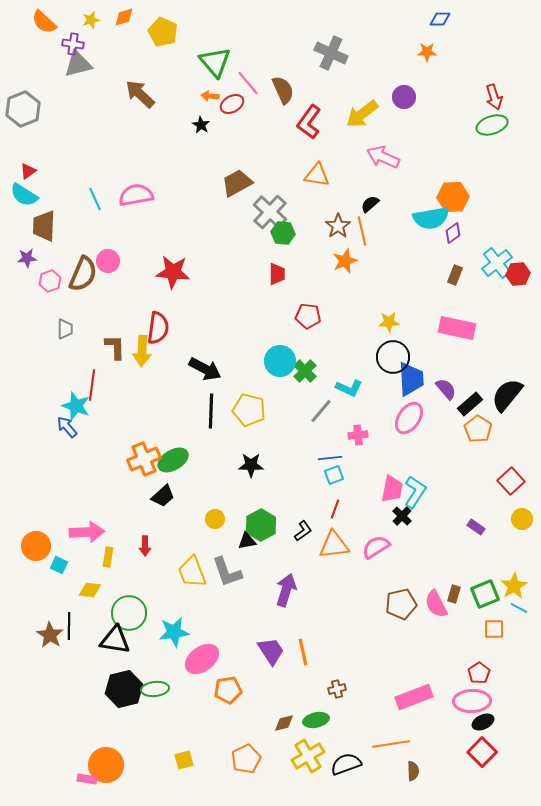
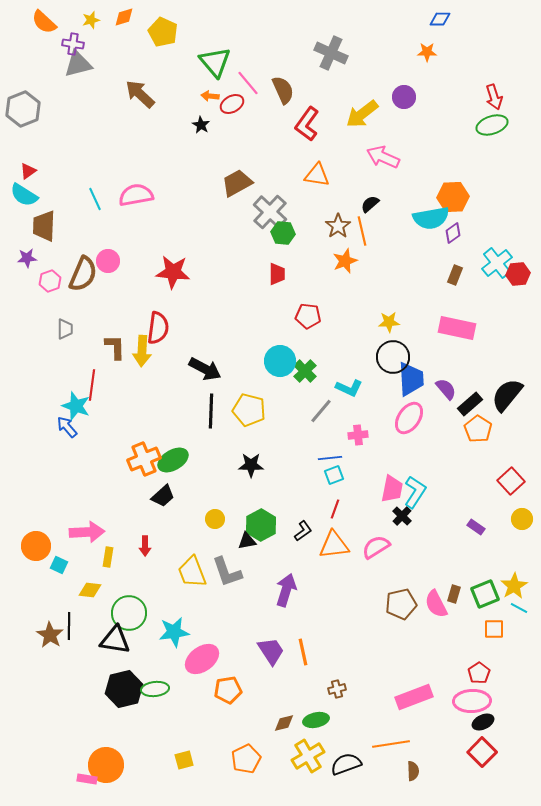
red L-shape at (309, 122): moved 2 px left, 2 px down
